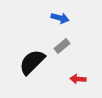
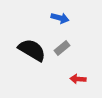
gray rectangle: moved 2 px down
black semicircle: moved 12 px up; rotated 76 degrees clockwise
